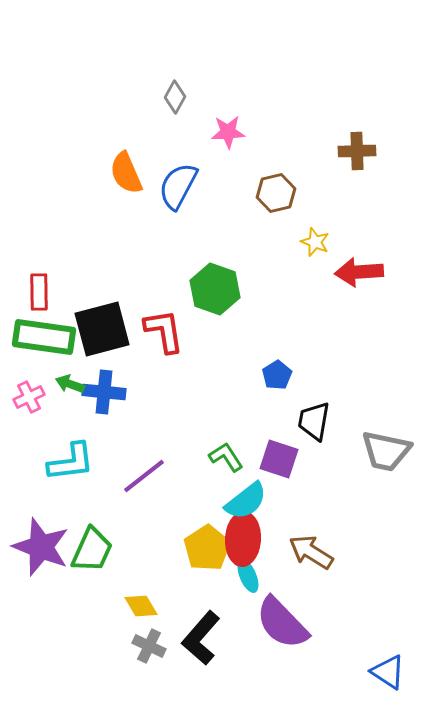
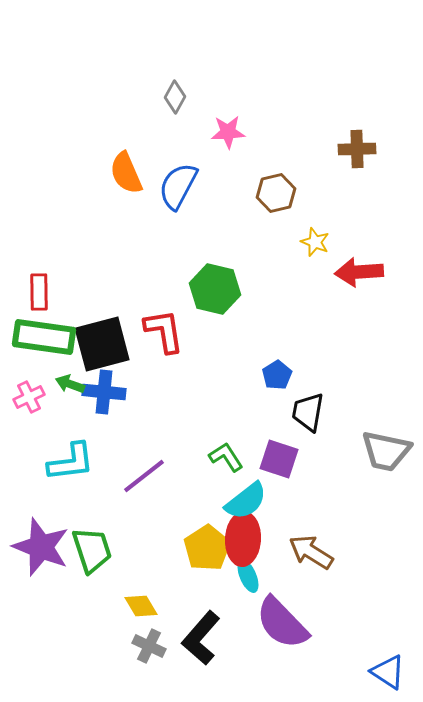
brown cross: moved 2 px up
green hexagon: rotated 6 degrees counterclockwise
black square: moved 15 px down
black trapezoid: moved 6 px left, 9 px up
green trapezoid: rotated 42 degrees counterclockwise
